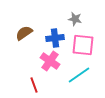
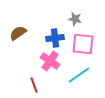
brown semicircle: moved 6 px left
pink square: moved 1 px up
